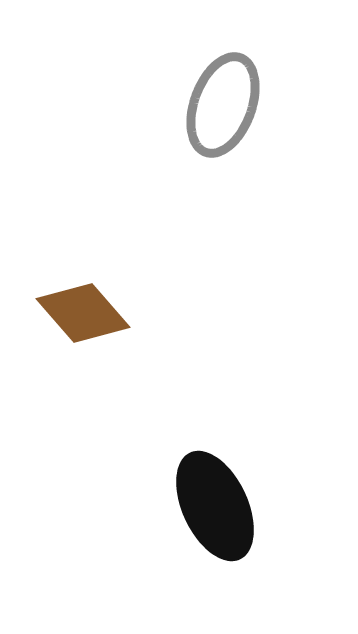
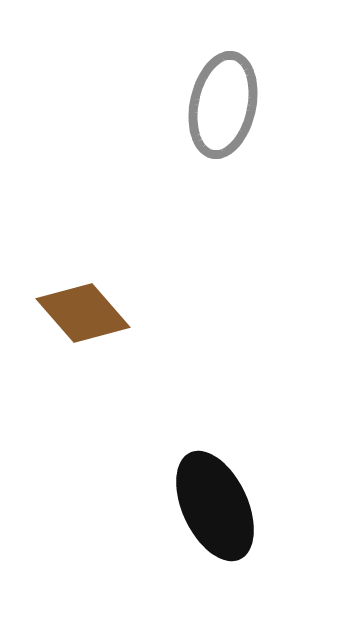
gray ellipse: rotated 8 degrees counterclockwise
